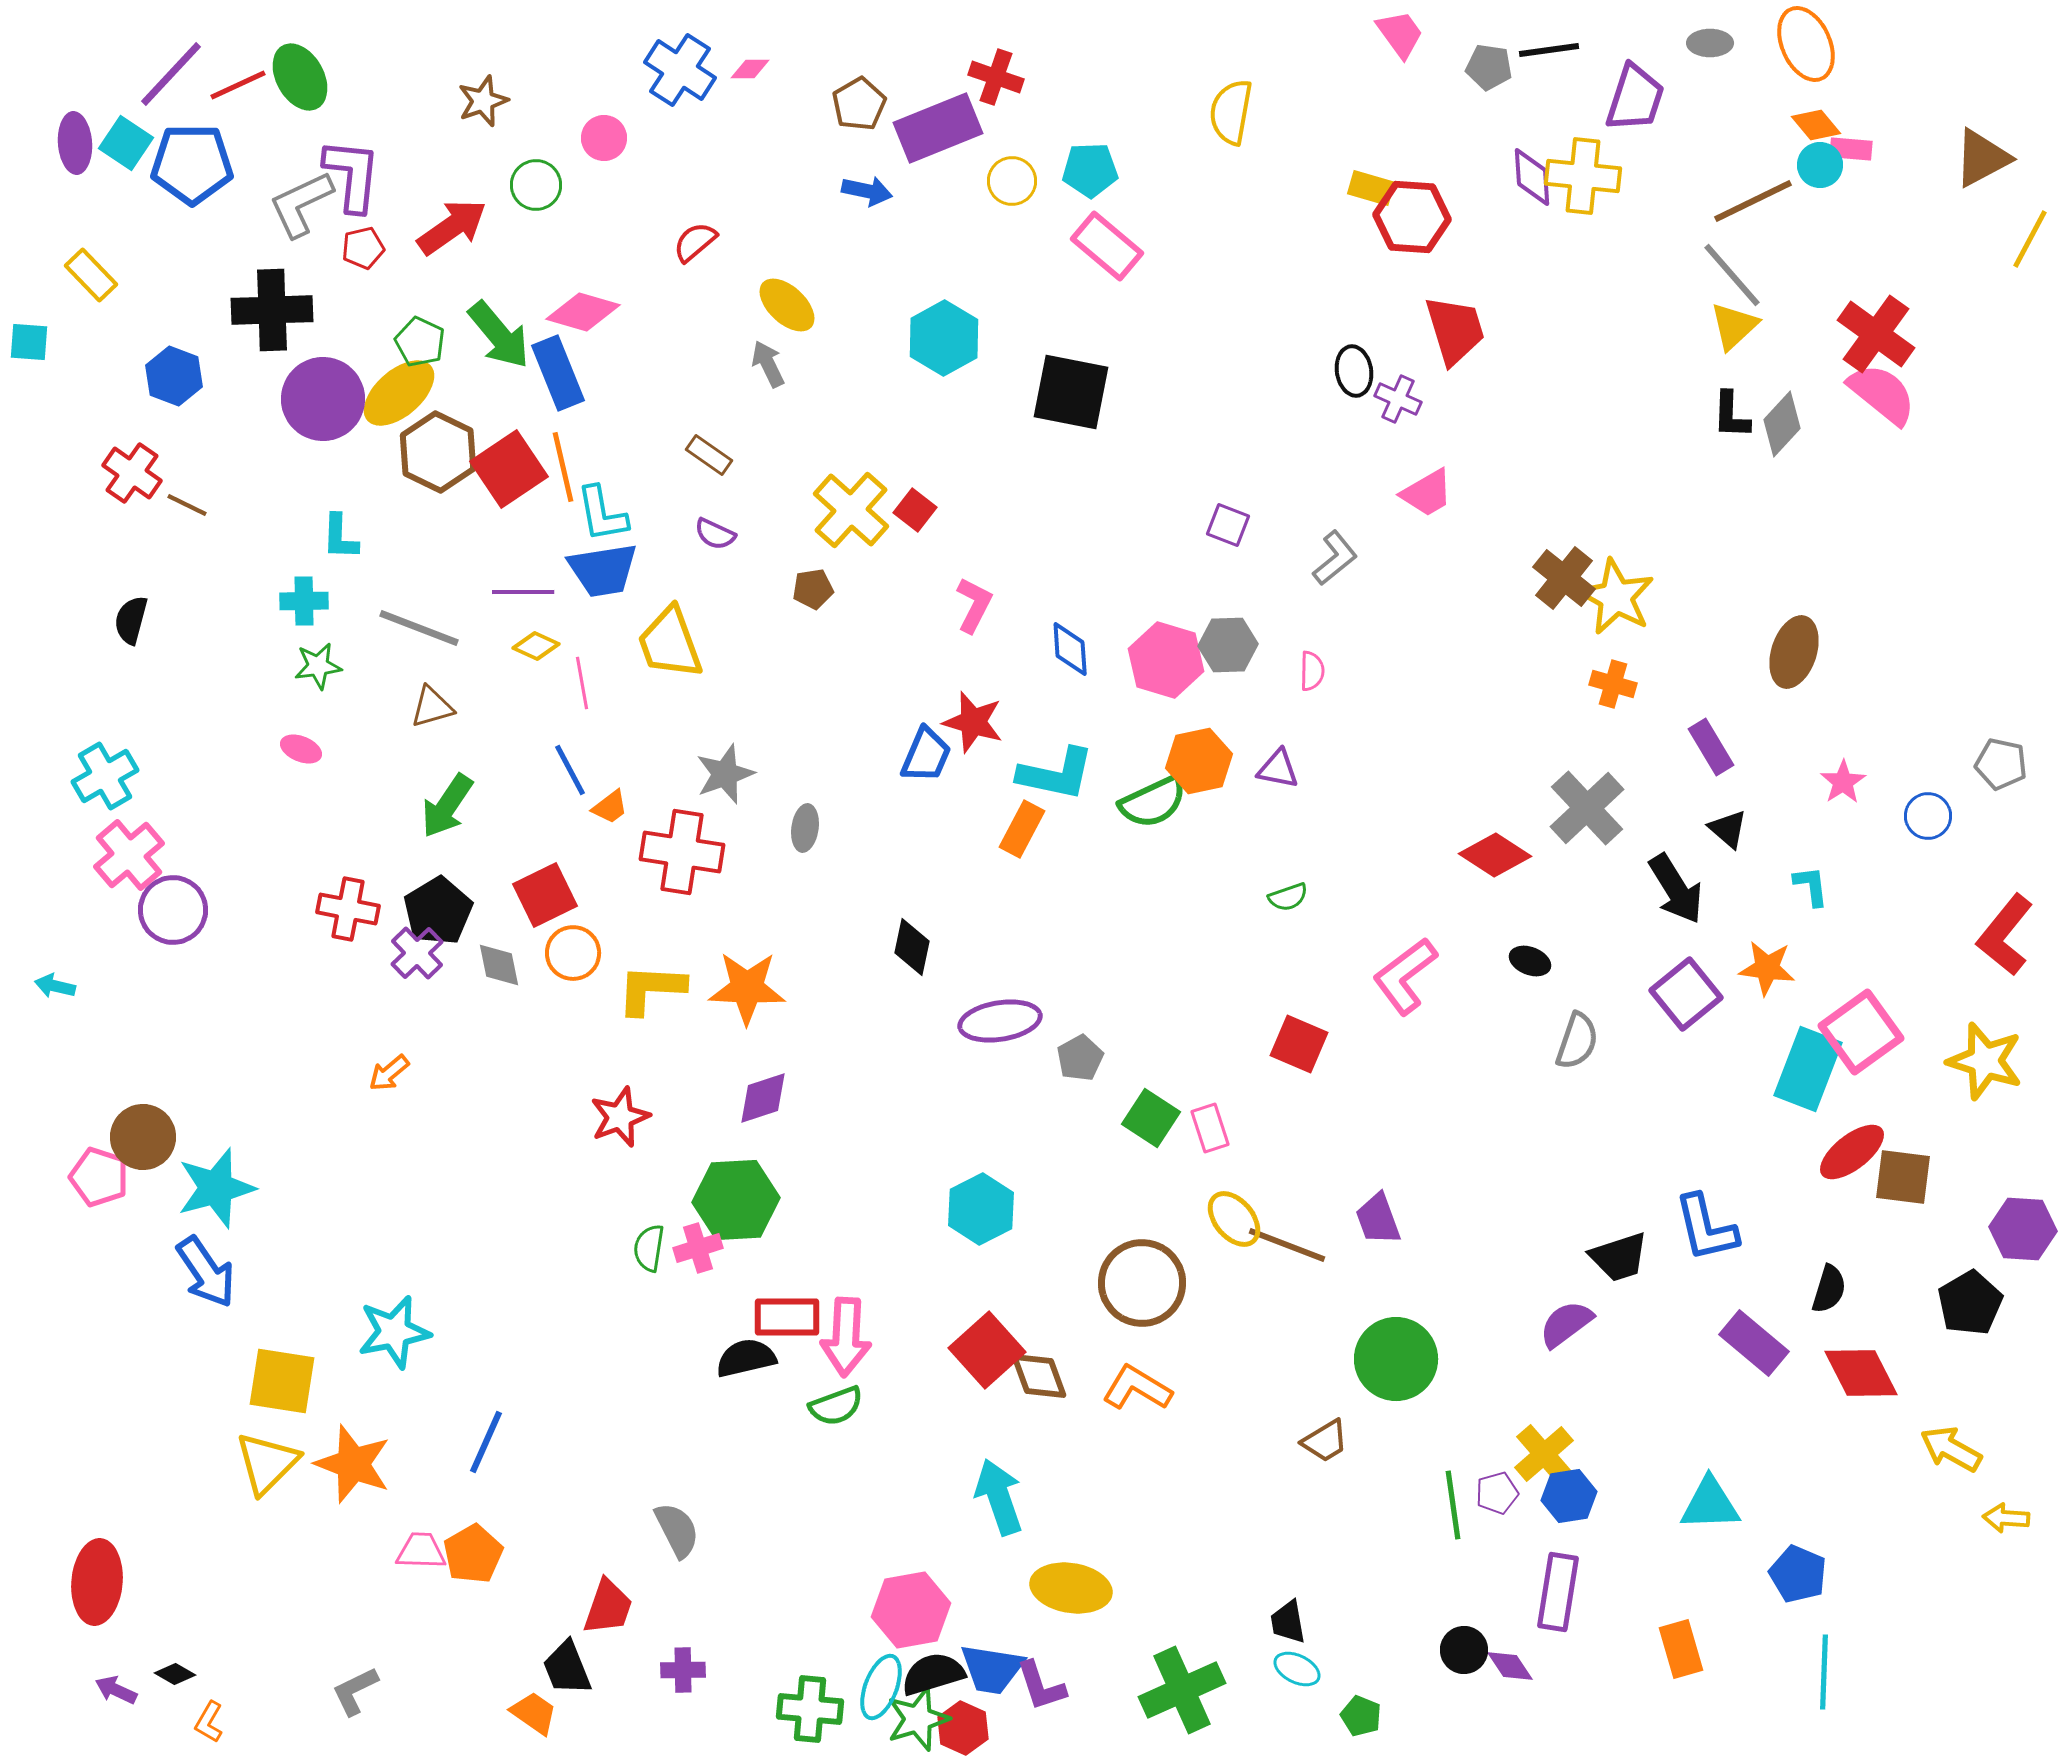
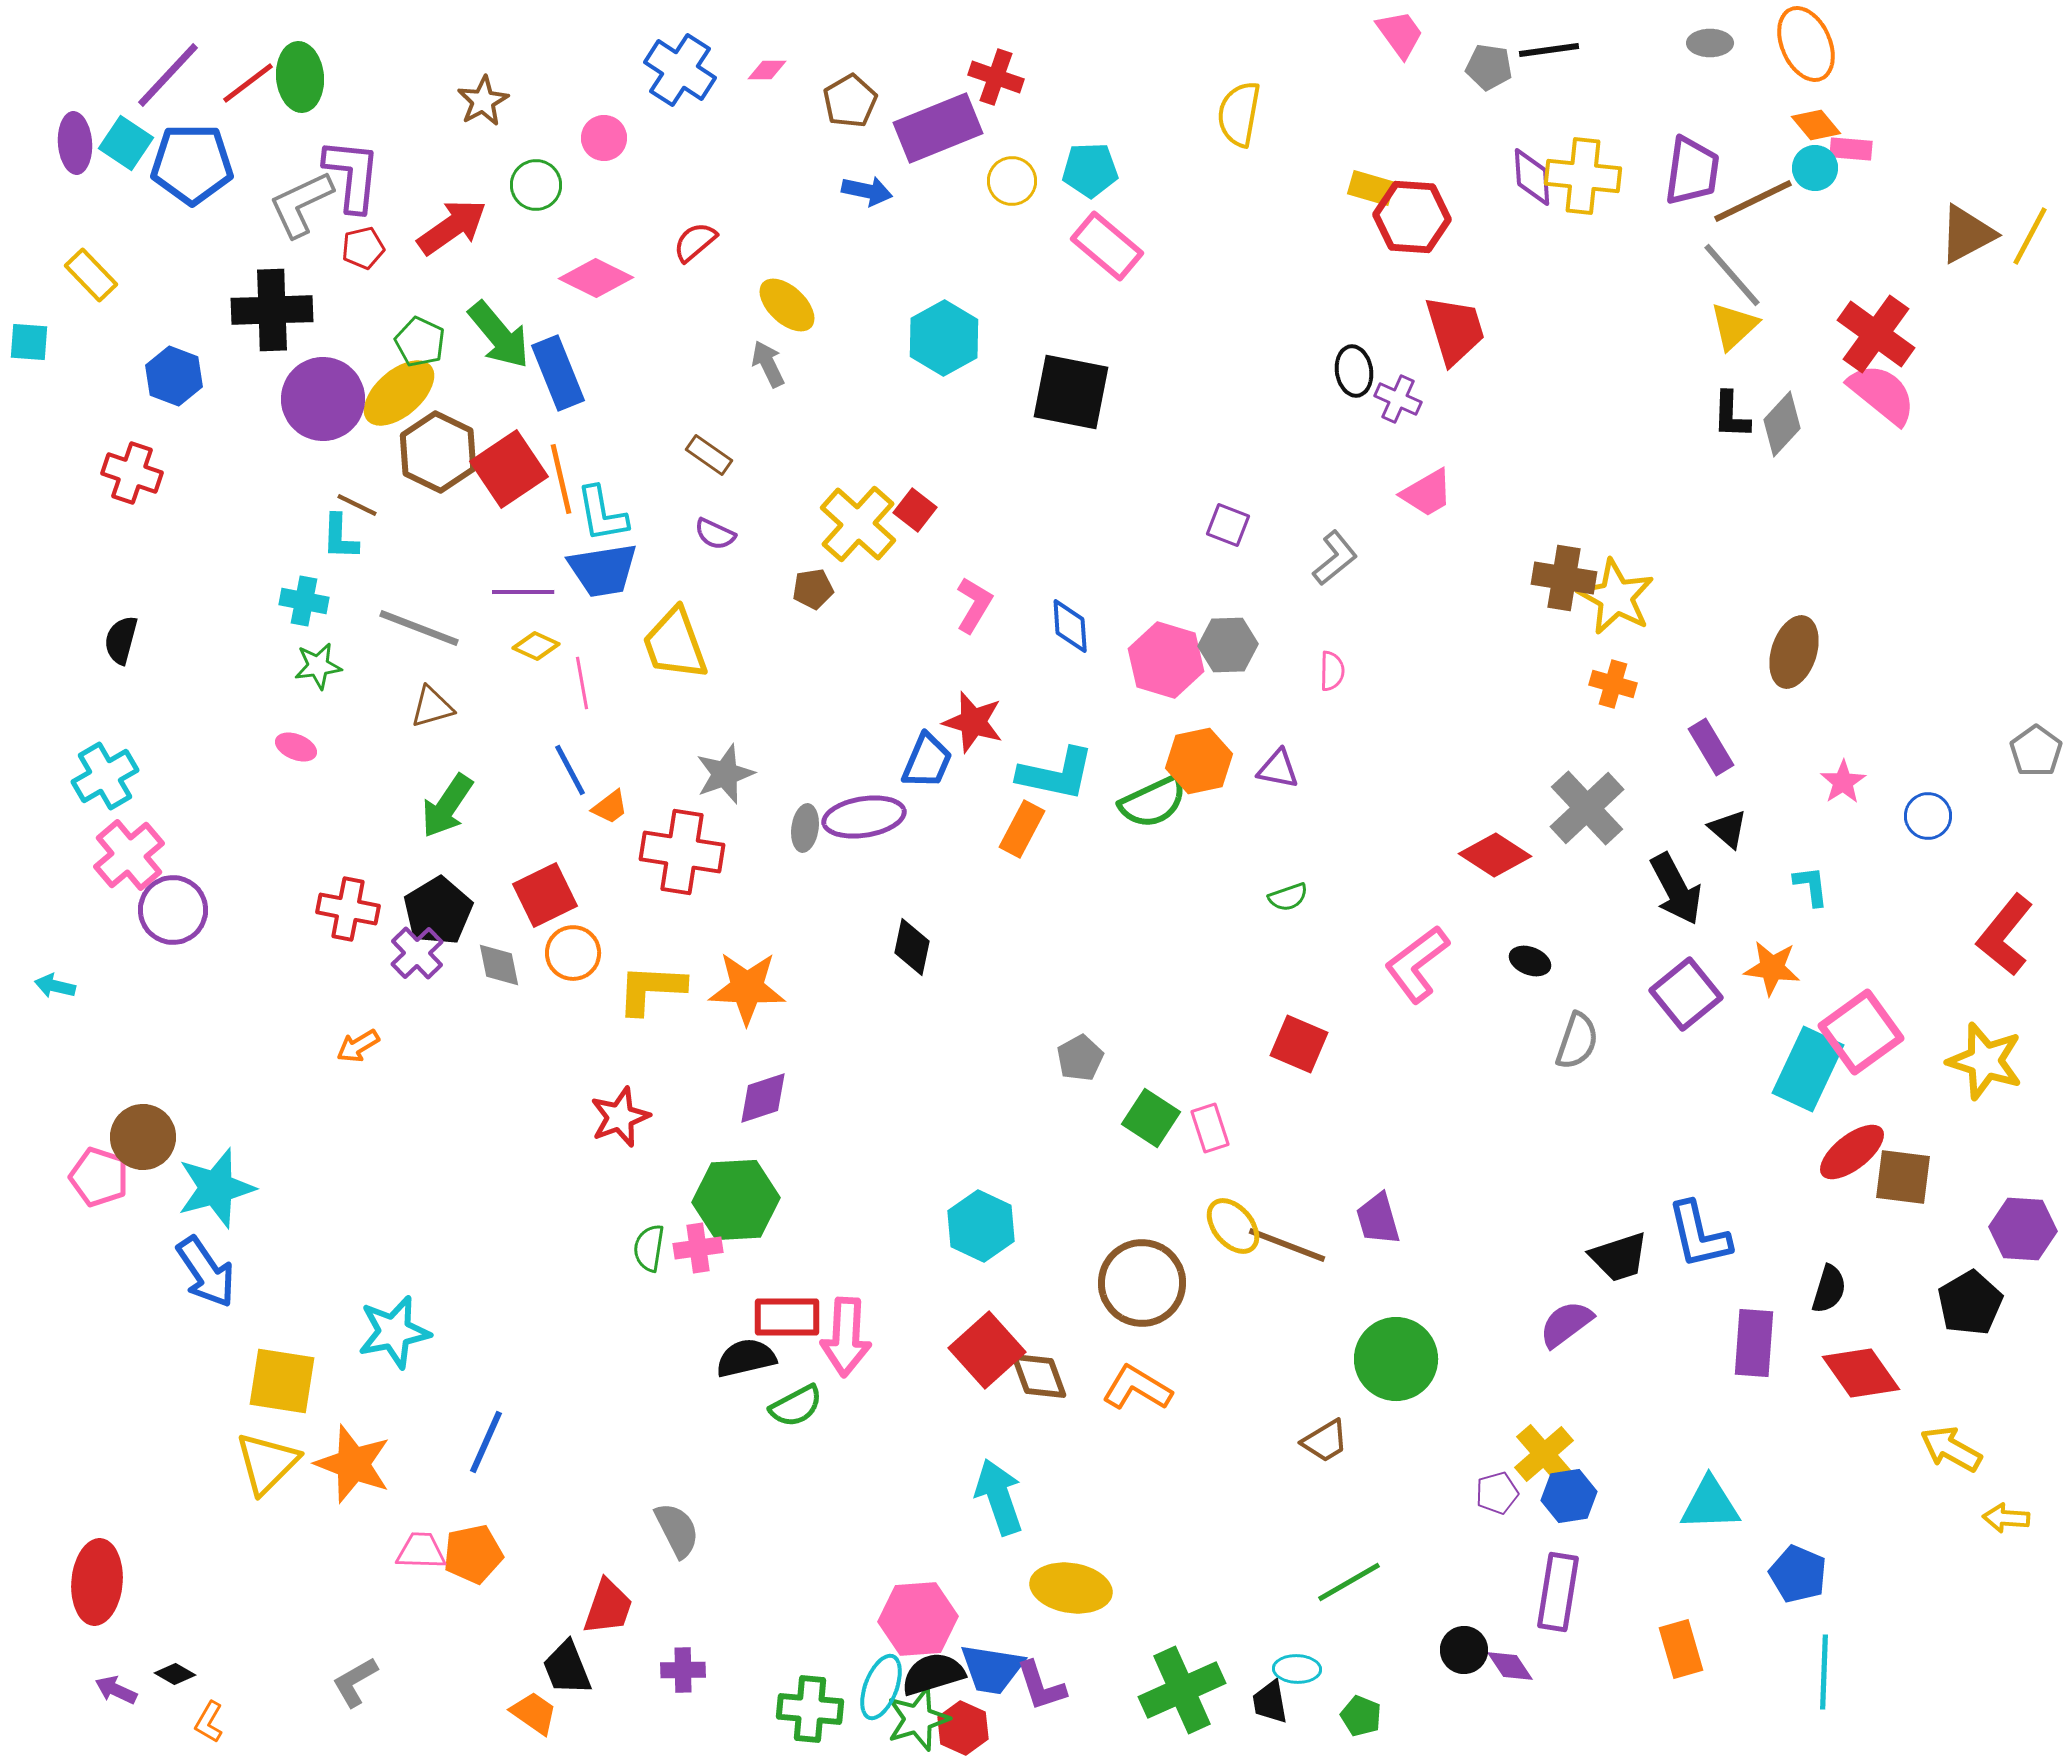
pink diamond at (750, 69): moved 17 px right, 1 px down
purple line at (171, 74): moved 3 px left, 1 px down
green ellipse at (300, 77): rotated 24 degrees clockwise
red line at (238, 85): moved 10 px right, 2 px up; rotated 12 degrees counterclockwise
purple trapezoid at (1635, 98): moved 57 px right, 73 px down; rotated 10 degrees counterclockwise
brown star at (483, 101): rotated 9 degrees counterclockwise
brown pentagon at (859, 104): moved 9 px left, 3 px up
yellow semicircle at (1231, 112): moved 8 px right, 2 px down
brown triangle at (1982, 158): moved 15 px left, 76 px down
cyan circle at (1820, 165): moved 5 px left, 3 px down
yellow line at (2030, 239): moved 3 px up
pink diamond at (583, 312): moved 13 px right, 34 px up; rotated 10 degrees clockwise
orange line at (563, 467): moved 2 px left, 12 px down
red cross at (132, 473): rotated 16 degrees counterclockwise
brown line at (187, 505): moved 170 px right
yellow cross at (851, 510): moved 7 px right, 14 px down
brown cross at (1564, 578): rotated 30 degrees counterclockwise
cyan cross at (304, 601): rotated 12 degrees clockwise
pink L-shape at (974, 605): rotated 4 degrees clockwise
black semicircle at (131, 620): moved 10 px left, 20 px down
yellow trapezoid at (670, 643): moved 5 px right, 1 px down
blue diamond at (1070, 649): moved 23 px up
pink semicircle at (1312, 671): moved 20 px right
pink ellipse at (301, 749): moved 5 px left, 2 px up
blue trapezoid at (926, 755): moved 1 px right, 6 px down
gray pentagon at (2001, 764): moved 35 px right, 13 px up; rotated 24 degrees clockwise
black arrow at (1676, 889): rotated 4 degrees clockwise
orange star at (1767, 968): moved 5 px right
pink L-shape at (1405, 976): moved 12 px right, 12 px up
purple ellipse at (1000, 1021): moved 136 px left, 204 px up
cyan rectangle at (1808, 1069): rotated 4 degrees clockwise
orange arrow at (389, 1073): moved 31 px left, 27 px up; rotated 9 degrees clockwise
cyan hexagon at (981, 1209): moved 17 px down; rotated 8 degrees counterclockwise
yellow ellipse at (1234, 1219): moved 1 px left, 7 px down
purple trapezoid at (1378, 1219): rotated 4 degrees clockwise
blue L-shape at (1706, 1228): moved 7 px left, 7 px down
pink cross at (698, 1248): rotated 9 degrees clockwise
purple rectangle at (1754, 1343): rotated 54 degrees clockwise
red diamond at (1861, 1373): rotated 8 degrees counterclockwise
green semicircle at (836, 1406): moved 40 px left; rotated 8 degrees counterclockwise
green line at (1453, 1505): moved 104 px left, 77 px down; rotated 68 degrees clockwise
orange pentagon at (473, 1554): rotated 18 degrees clockwise
pink hexagon at (911, 1610): moved 7 px right, 9 px down; rotated 6 degrees clockwise
black trapezoid at (1288, 1622): moved 18 px left, 80 px down
cyan ellipse at (1297, 1669): rotated 24 degrees counterclockwise
gray L-shape at (355, 1691): moved 9 px up; rotated 4 degrees counterclockwise
